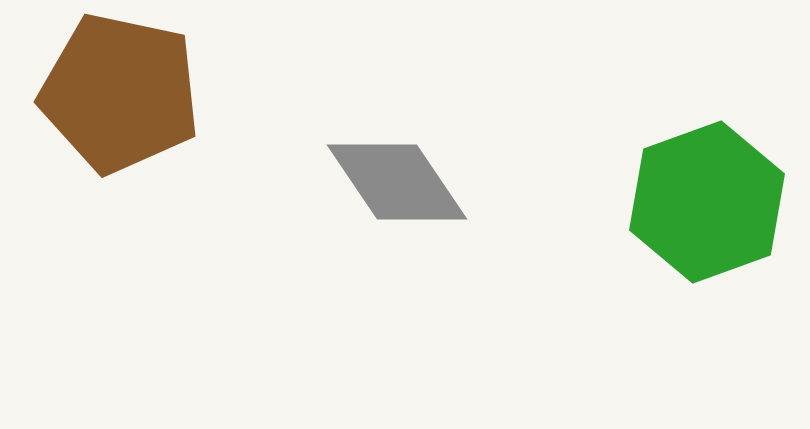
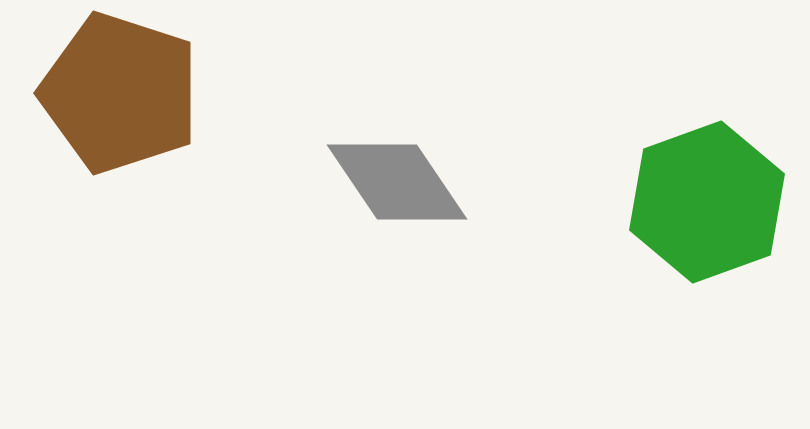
brown pentagon: rotated 6 degrees clockwise
